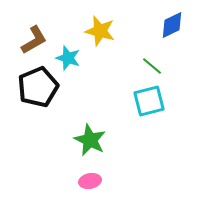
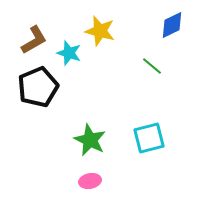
cyan star: moved 1 px right, 5 px up
cyan square: moved 37 px down
